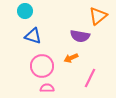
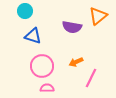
purple semicircle: moved 8 px left, 9 px up
orange arrow: moved 5 px right, 4 px down
pink line: moved 1 px right
